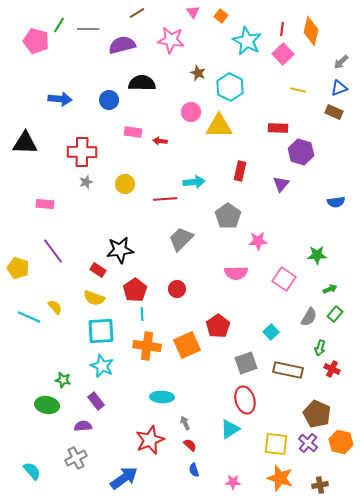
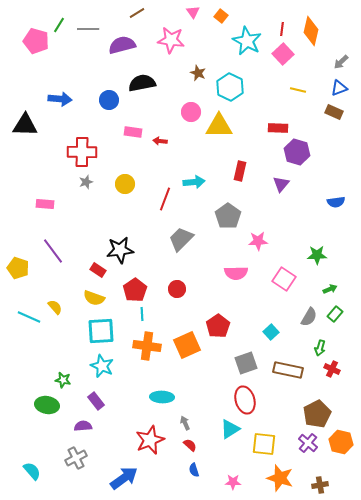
black semicircle at (142, 83): rotated 12 degrees counterclockwise
black triangle at (25, 143): moved 18 px up
purple hexagon at (301, 152): moved 4 px left
red line at (165, 199): rotated 65 degrees counterclockwise
brown pentagon at (317, 414): rotated 20 degrees clockwise
yellow square at (276, 444): moved 12 px left
